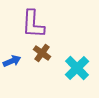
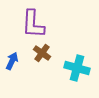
blue arrow: rotated 42 degrees counterclockwise
cyan cross: rotated 30 degrees counterclockwise
